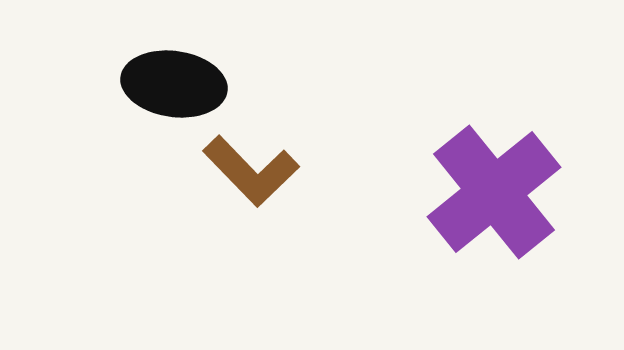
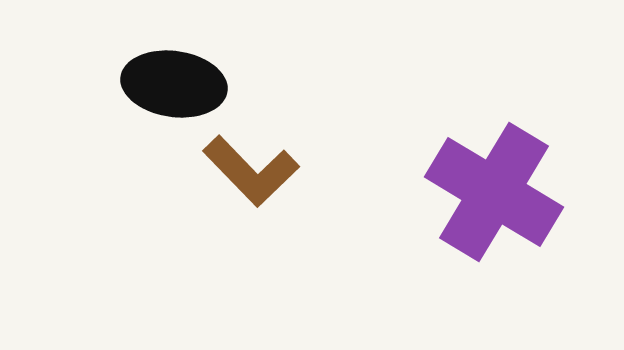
purple cross: rotated 20 degrees counterclockwise
